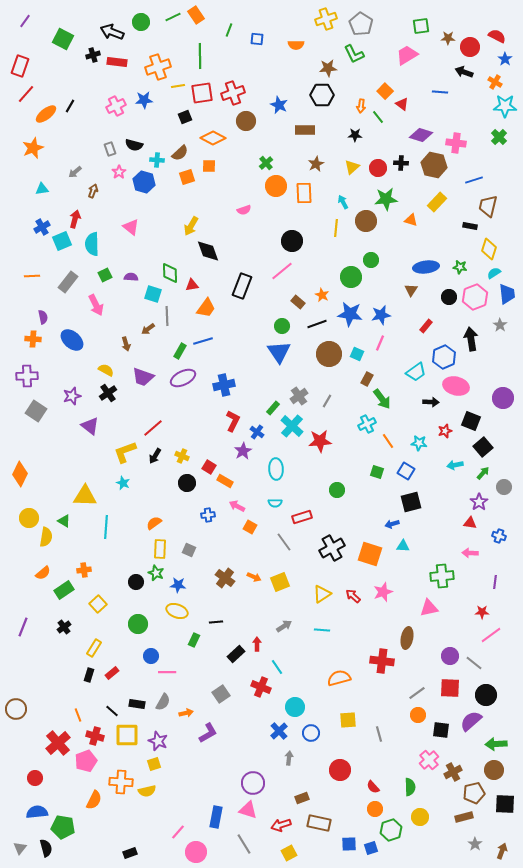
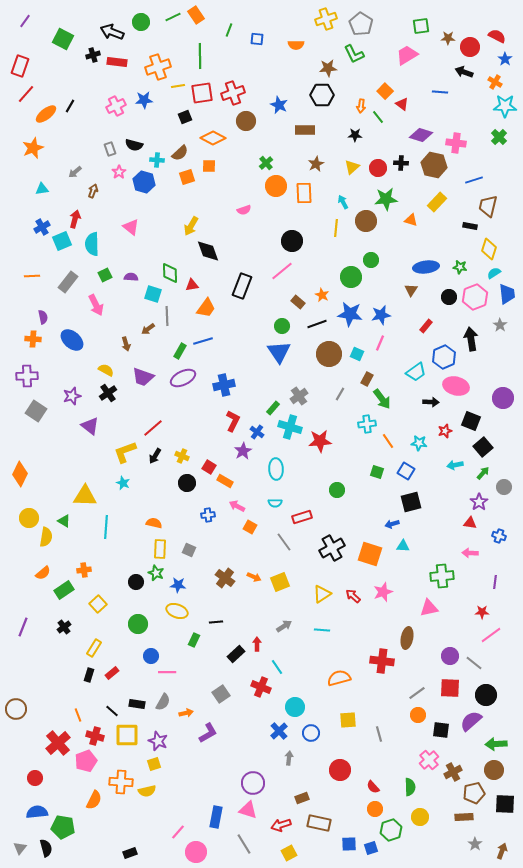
gray line at (327, 401): moved 13 px right, 7 px up
cyan cross at (367, 424): rotated 18 degrees clockwise
cyan cross at (292, 426): moved 2 px left, 1 px down; rotated 25 degrees counterclockwise
orange semicircle at (154, 523): rotated 49 degrees clockwise
brown rectangle at (464, 817): rotated 12 degrees clockwise
